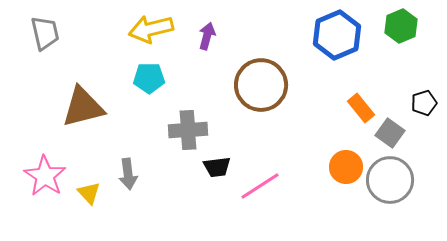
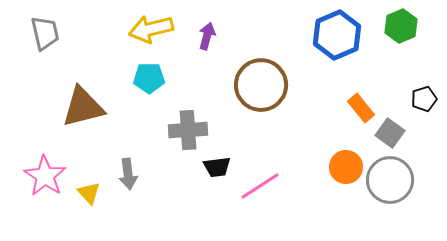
black pentagon: moved 4 px up
